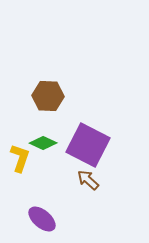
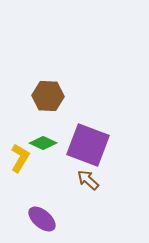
purple square: rotated 6 degrees counterclockwise
yellow L-shape: rotated 12 degrees clockwise
